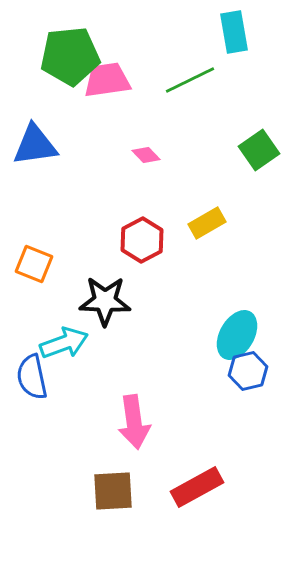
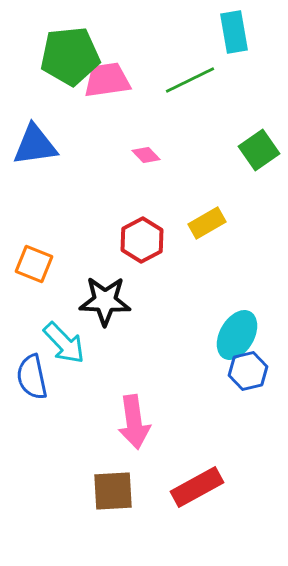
cyan arrow: rotated 66 degrees clockwise
